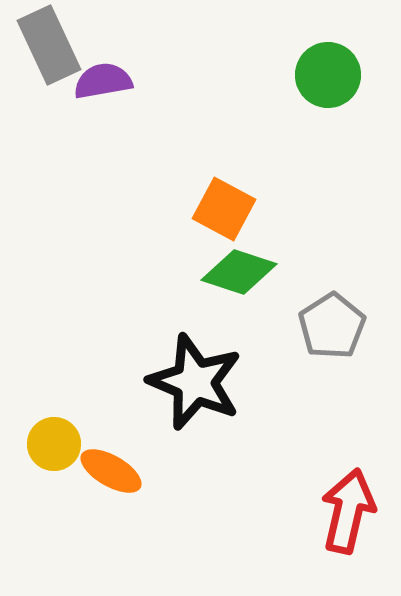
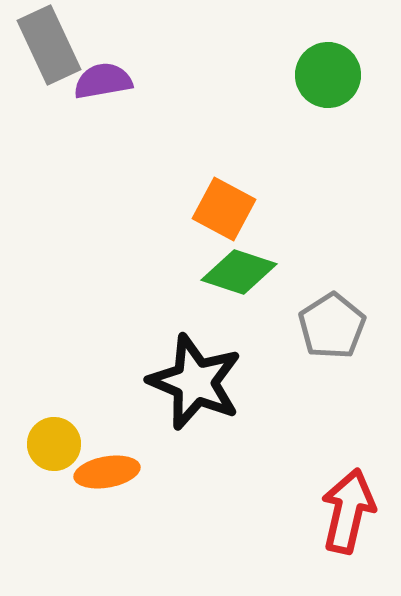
orange ellipse: moved 4 px left, 1 px down; rotated 40 degrees counterclockwise
